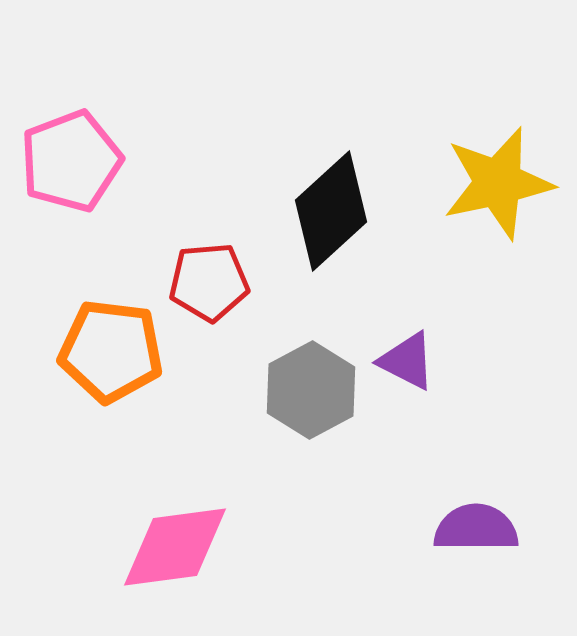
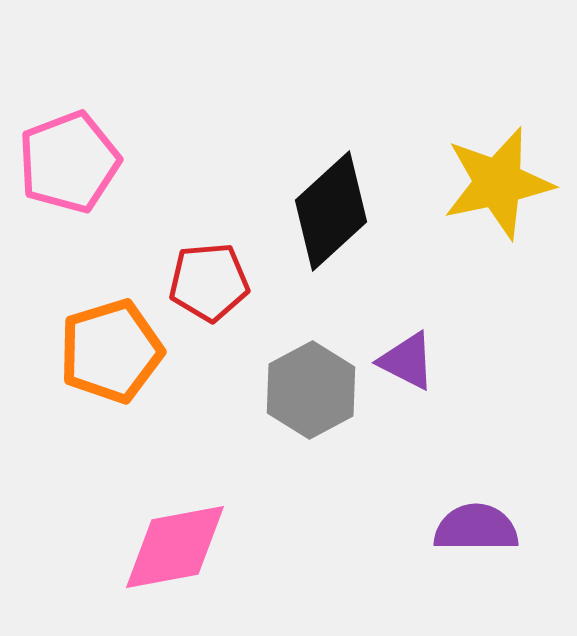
pink pentagon: moved 2 px left, 1 px down
orange pentagon: rotated 24 degrees counterclockwise
pink diamond: rotated 3 degrees counterclockwise
